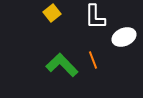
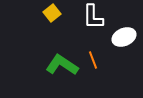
white L-shape: moved 2 px left
green L-shape: rotated 12 degrees counterclockwise
